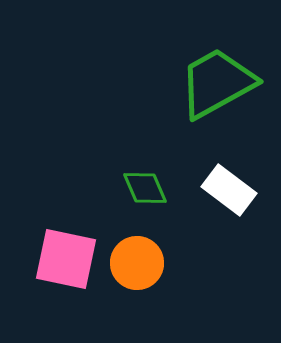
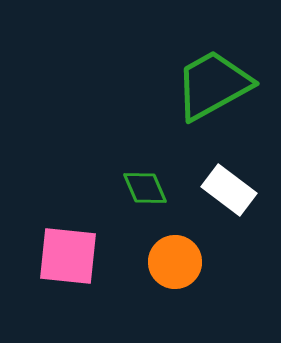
green trapezoid: moved 4 px left, 2 px down
pink square: moved 2 px right, 3 px up; rotated 6 degrees counterclockwise
orange circle: moved 38 px right, 1 px up
